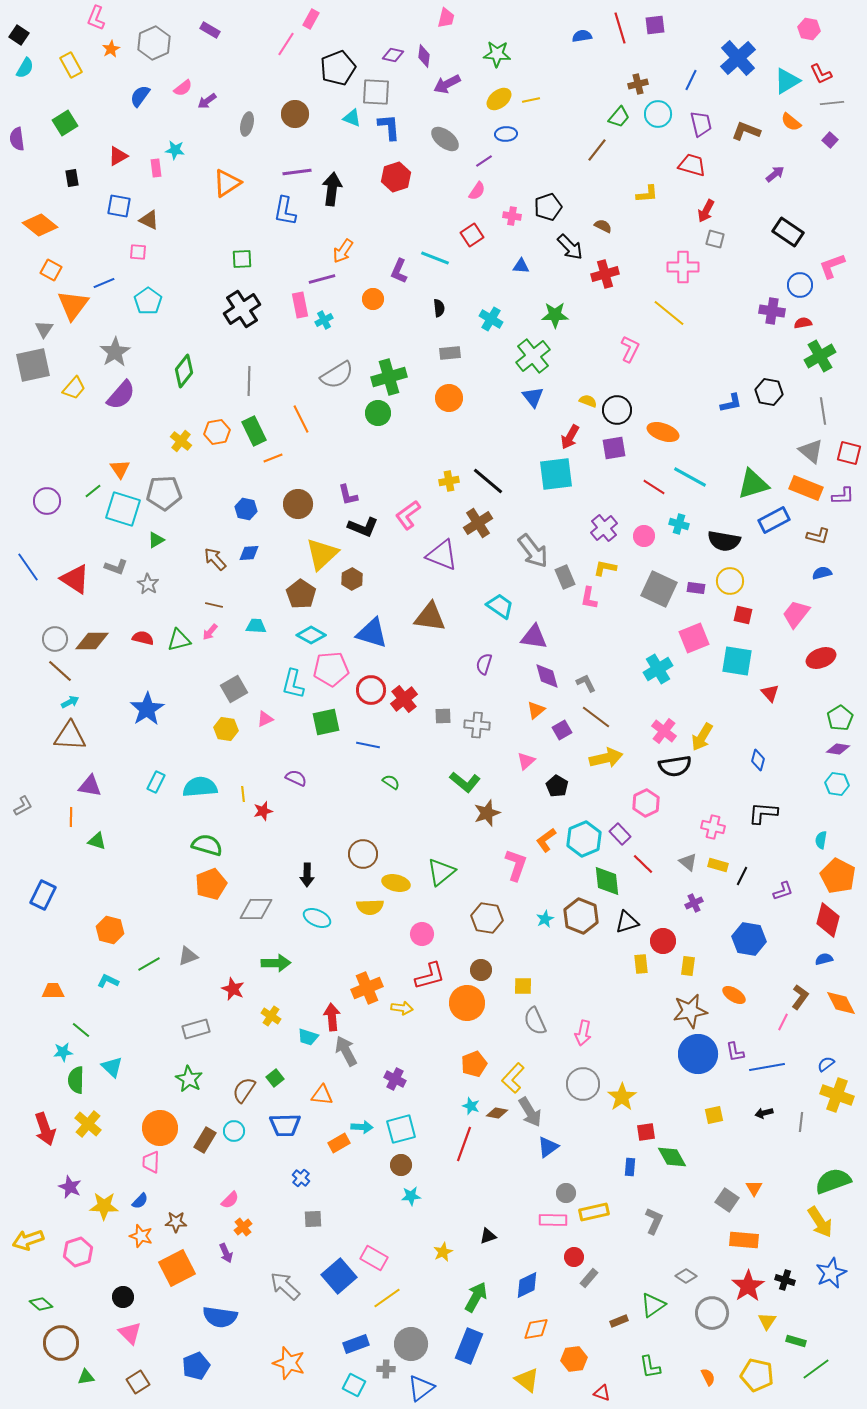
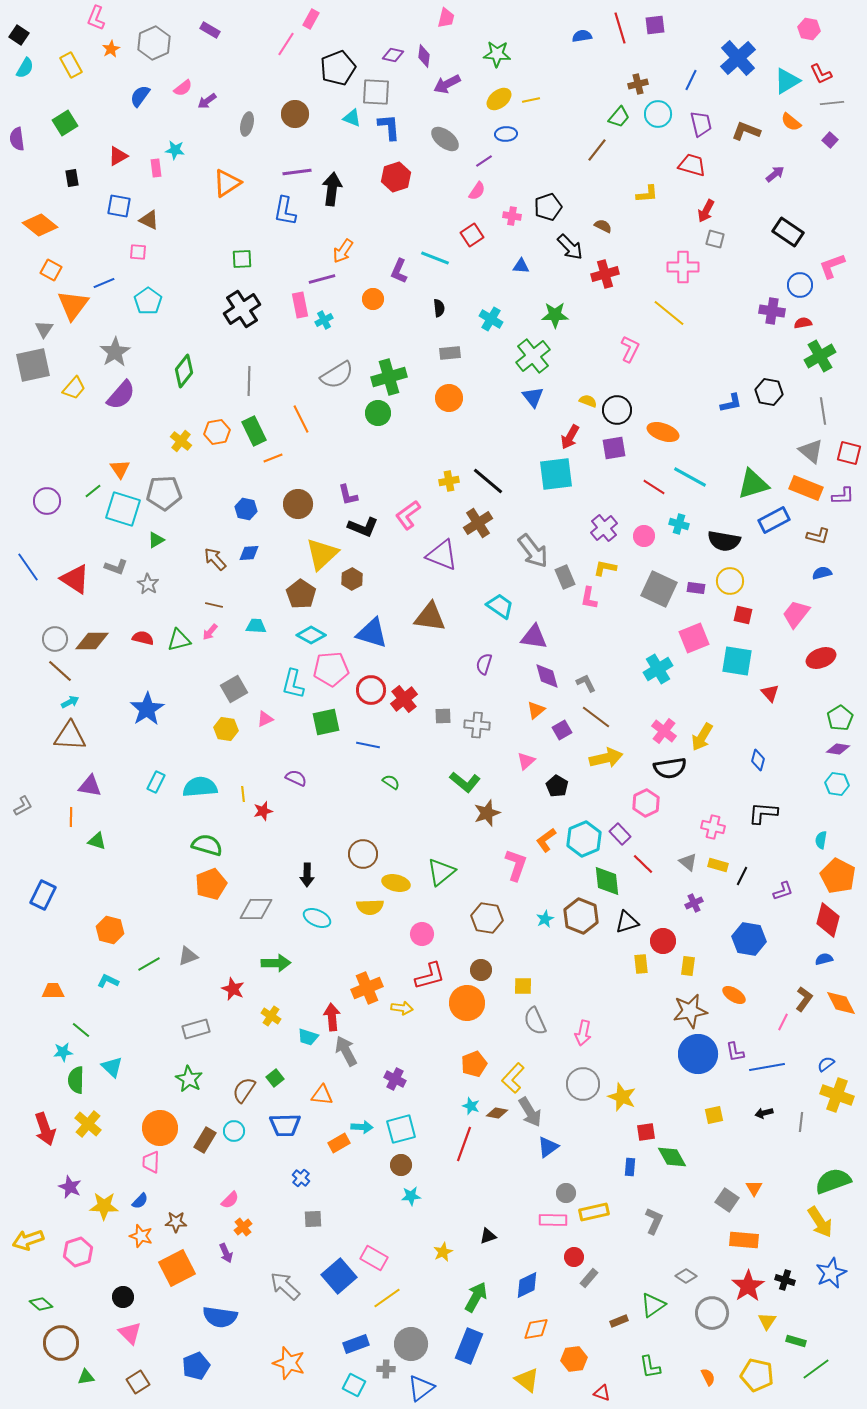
black semicircle at (675, 766): moved 5 px left, 2 px down
brown L-shape at (800, 997): moved 4 px right, 2 px down
yellow star at (622, 1097): rotated 16 degrees counterclockwise
